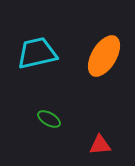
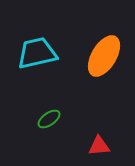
green ellipse: rotated 65 degrees counterclockwise
red triangle: moved 1 px left, 1 px down
